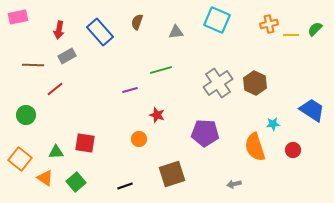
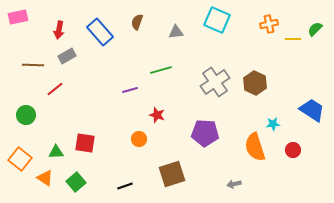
yellow line: moved 2 px right, 4 px down
gray cross: moved 3 px left, 1 px up
